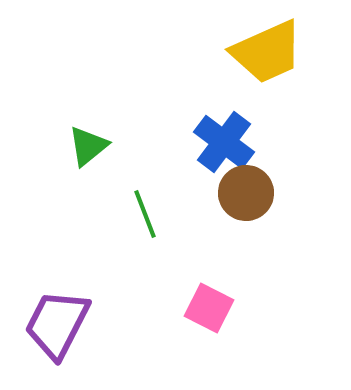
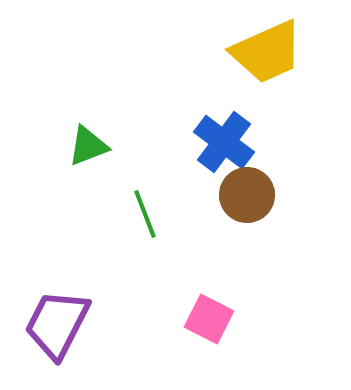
green triangle: rotated 18 degrees clockwise
brown circle: moved 1 px right, 2 px down
pink square: moved 11 px down
